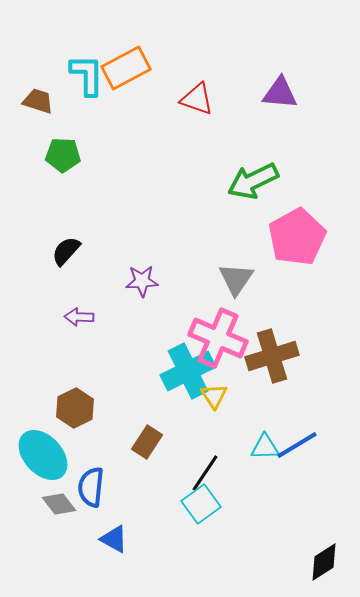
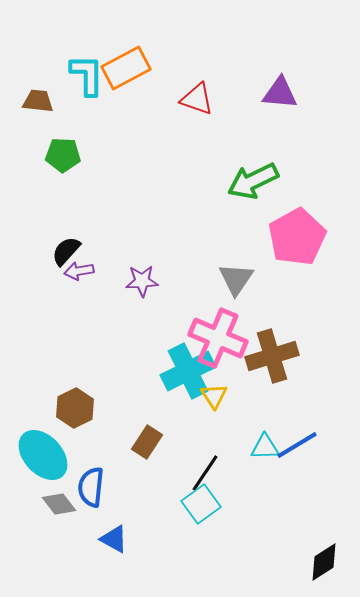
brown trapezoid: rotated 12 degrees counterclockwise
purple arrow: moved 46 px up; rotated 12 degrees counterclockwise
